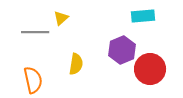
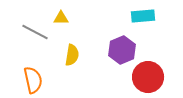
yellow triangle: rotated 42 degrees clockwise
gray line: rotated 28 degrees clockwise
yellow semicircle: moved 4 px left, 9 px up
red circle: moved 2 px left, 8 px down
